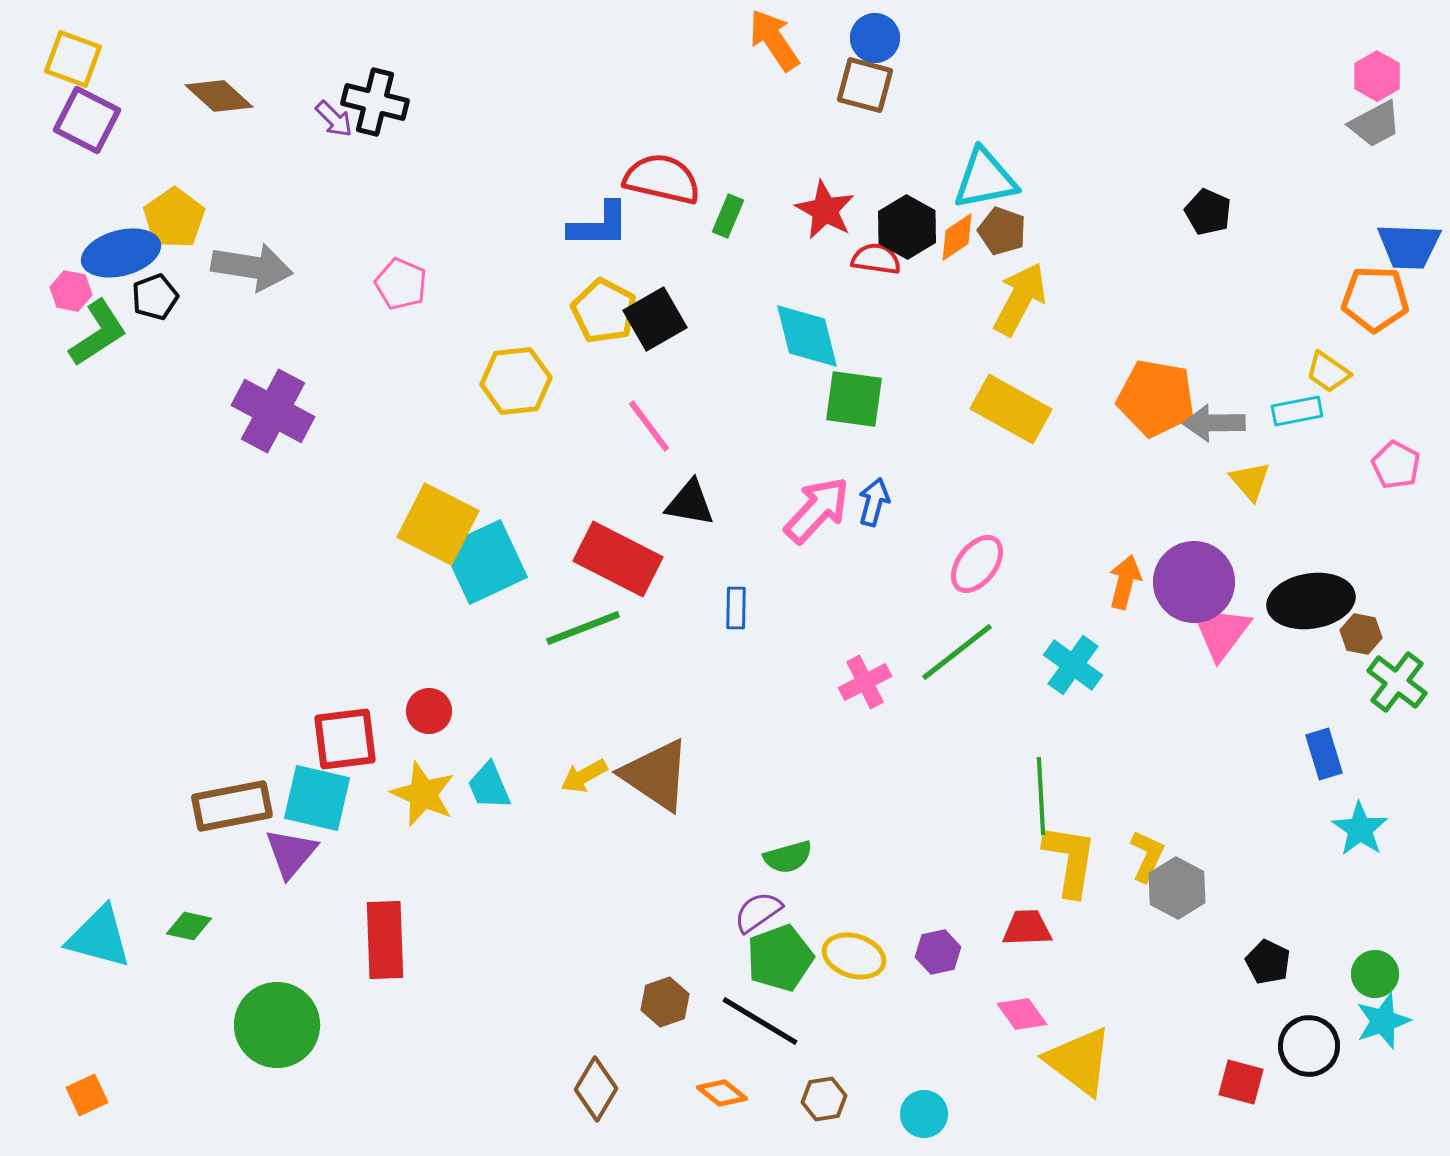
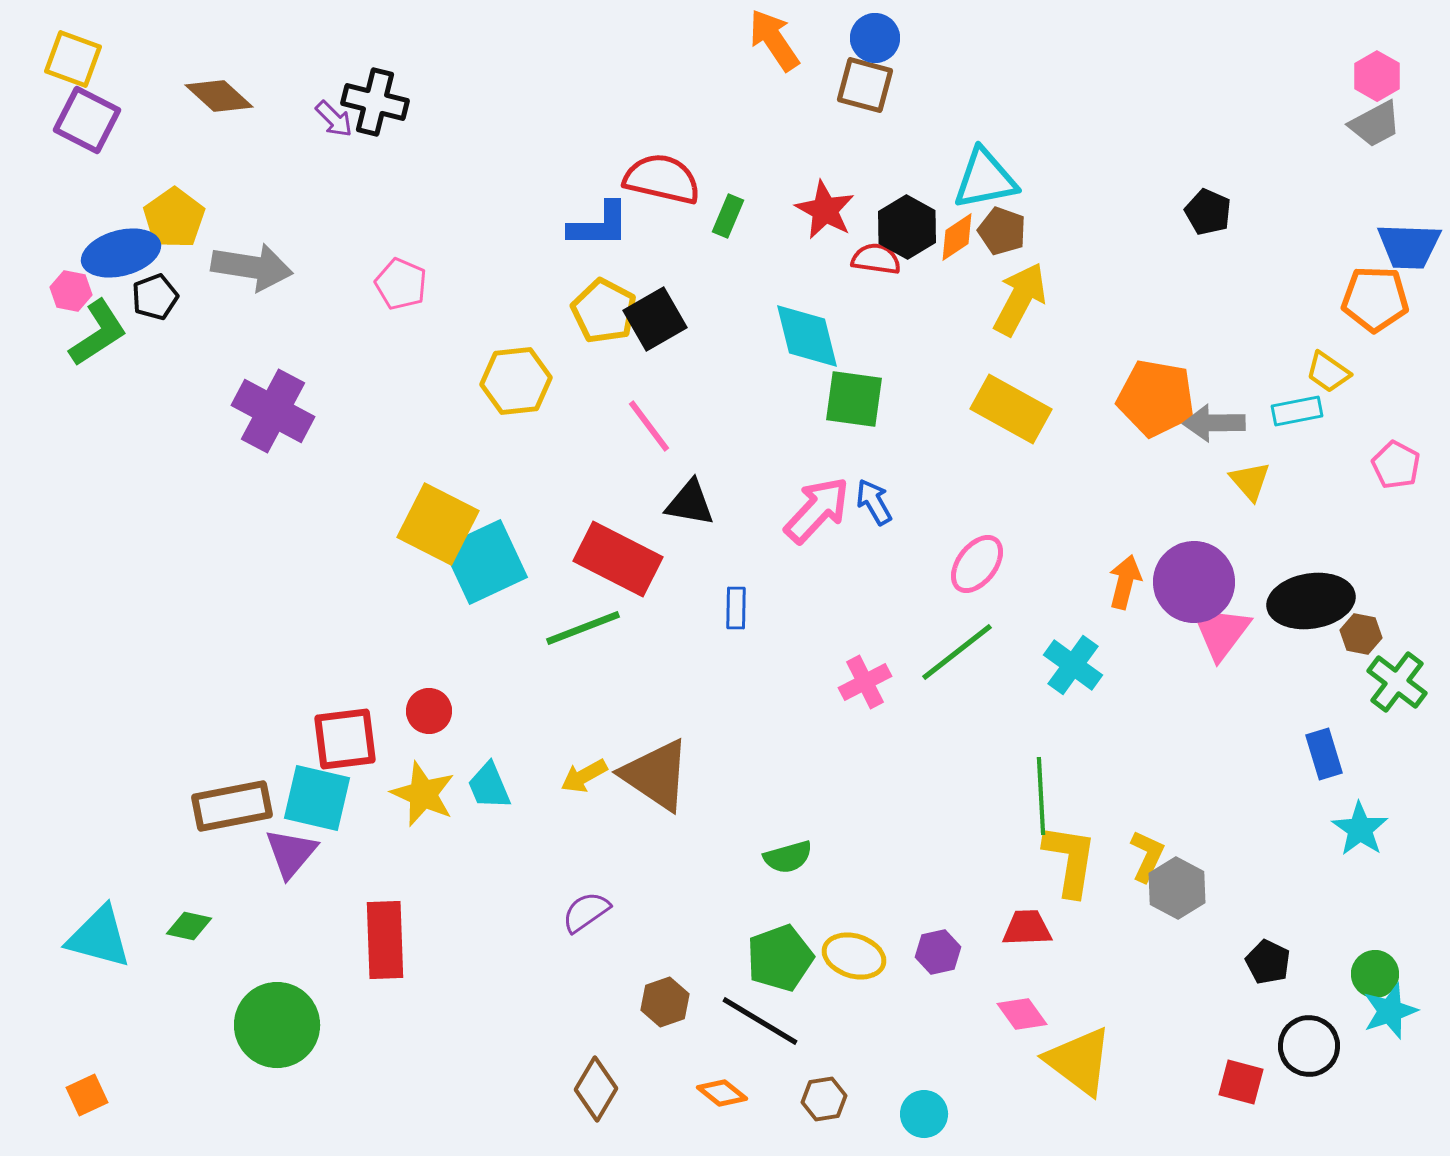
blue arrow at (874, 502): rotated 45 degrees counterclockwise
purple semicircle at (758, 912): moved 172 px left
cyan star at (1383, 1021): moved 7 px right, 10 px up
